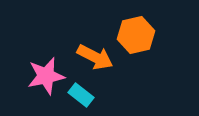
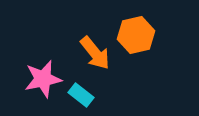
orange arrow: moved 4 px up; rotated 24 degrees clockwise
pink star: moved 3 px left, 3 px down
